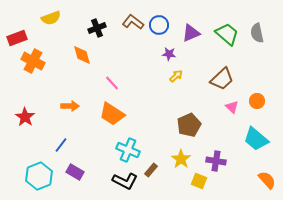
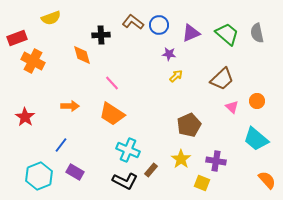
black cross: moved 4 px right, 7 px down; rotated 18 degrees clockwise
yellow square: moved 3 px right, 2 px down
